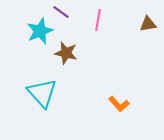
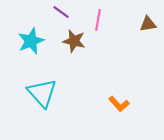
cyan star: moved 9 px left, 10 px down
brown star: moved 8 px right, 12 px up
